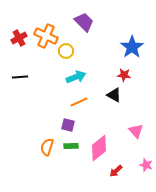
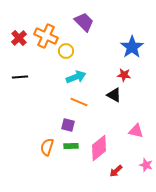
red cross: rotated 14 degrees counterclockwise
orange line: rotated 48 degrees clockwise
pink triangle: rotated 35 degrees counterclockwise
